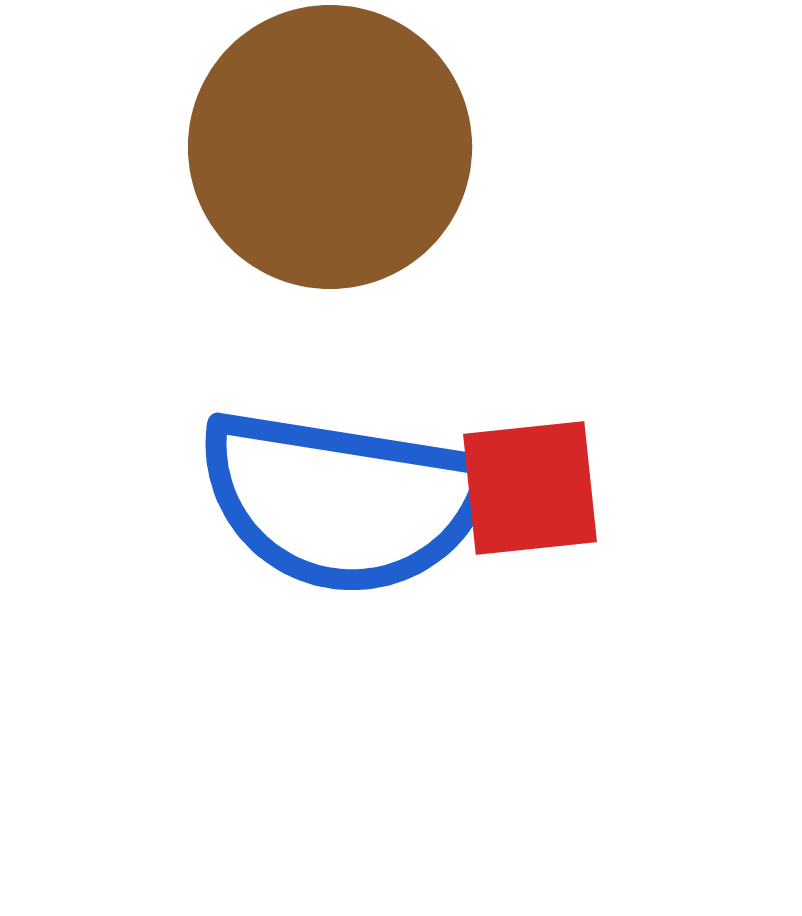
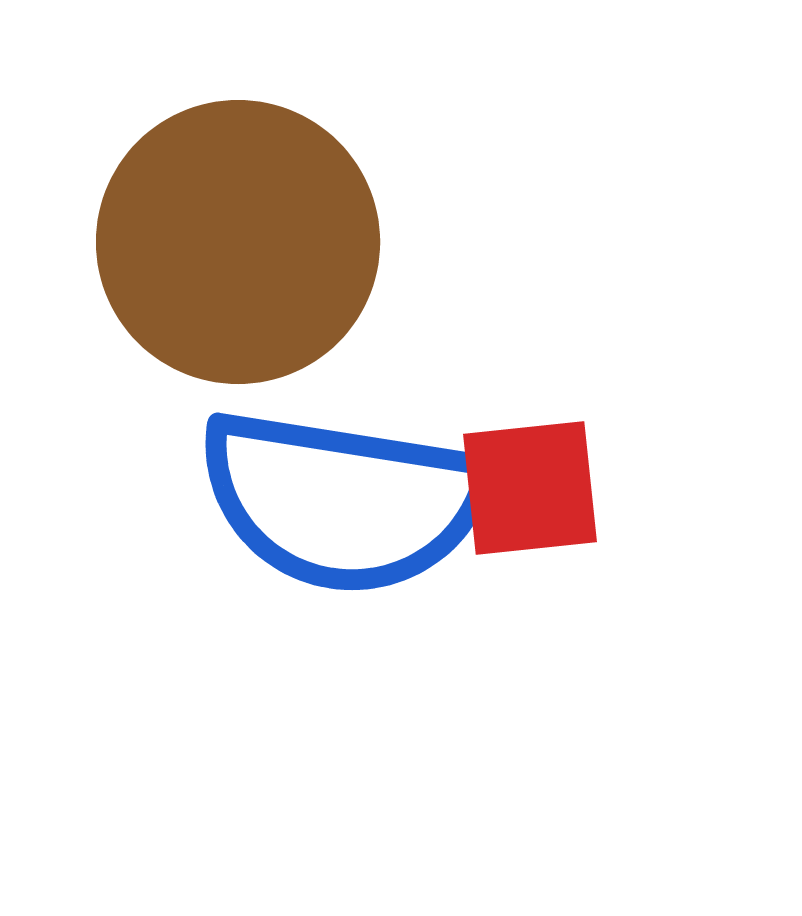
brown circle: moved 92 px left, 95 px down
